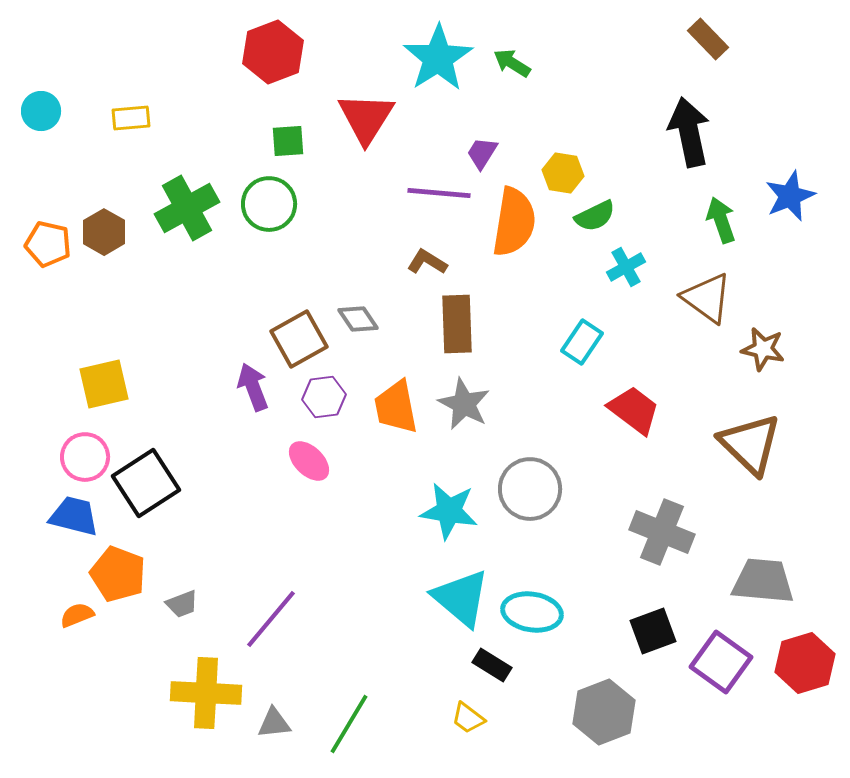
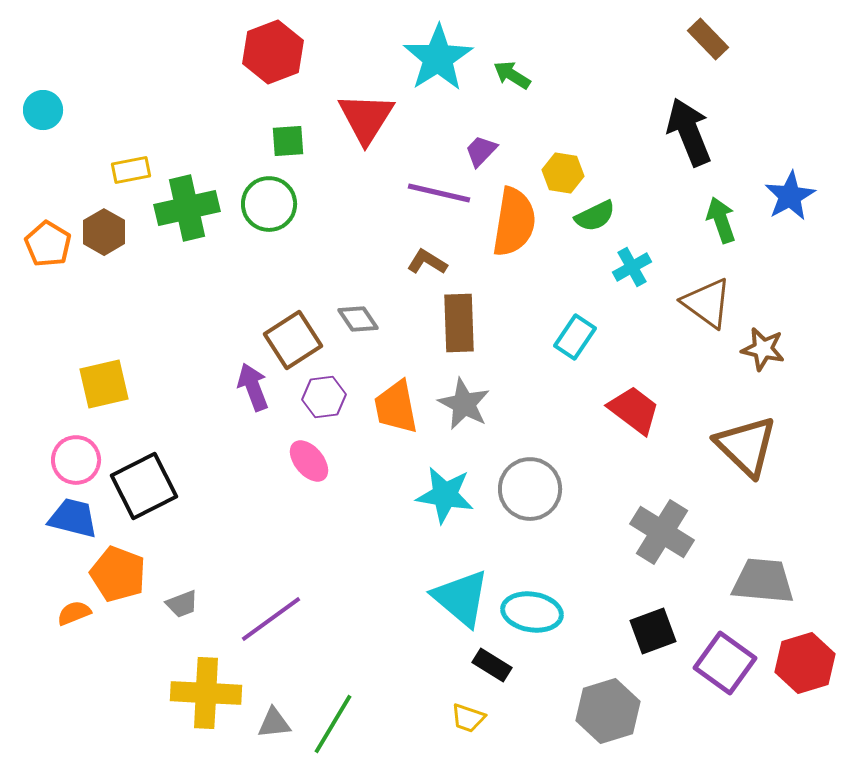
green arrow at (512, 63): moved 12 px down
cyan circle at (41, 111): moved 2 px right, 1 px up
yellow rectangle at (131, 118): moved 52 px down; rotated 6 degrees counterclockwise
black arrow at (689, 132): rotated 10 degrees counterclockwise
purple trapezoid at (482, 153): moved 1 px left, 2 px up; rotated 12 degrees clockwise
purple line at (439, 193): rotated 8 degrees clockwise
blue star at (790, 196): rotated 6 degrees counterclockwise
green cross at (187, 208): rotated 16 degrees clockwise
orange pentagon at (48, 244): rotated 18 degrees clockwise
cyan cross at (626, 267): moved 6 px right
brown triangle at (707, 298): moved 5 px down
brown rectangle at (457, 324): moved 2 px right, 1 px up
brown square at (299, 339): moved 6 px left, 1 px down; rotated 4 degrees counterclockwise
cyan rectangle at (582, 342): moved 7 px left, 5 px up
brown triangle at (750, 444): moved 4 px left, 2 px down
pink circle at (85, 457): moved 9 px left, 3 px down
pink ellipse at (309, 461): rotated 6 degrees clockwise
black square at (146, 483): moved 2 px left, 3 px down; rotated 6 degrees clockwise
cyan star at (449, 511): moved 4 px left, 16 px up
blue trapezoid at (74, 516): moved 1 px left, 2 px down
gray cross at (662, 532): rotated 10 degrees clockwise
orange semicircle at (77, 615): moved 3 px left, 2 px up
purple line at (271, 619): rotated 14 degrees clockwise
purple square at (721, 662): moved 4 px right, 1 px down
gray hexagon at (604, 712): moved 4 px right, 1 px up; rotated 4 degrees clockwise
yellow trapezoid at (468, 718): rotated 18 degrees counterclockwise
green line at (349, 724): moved 16 px left
